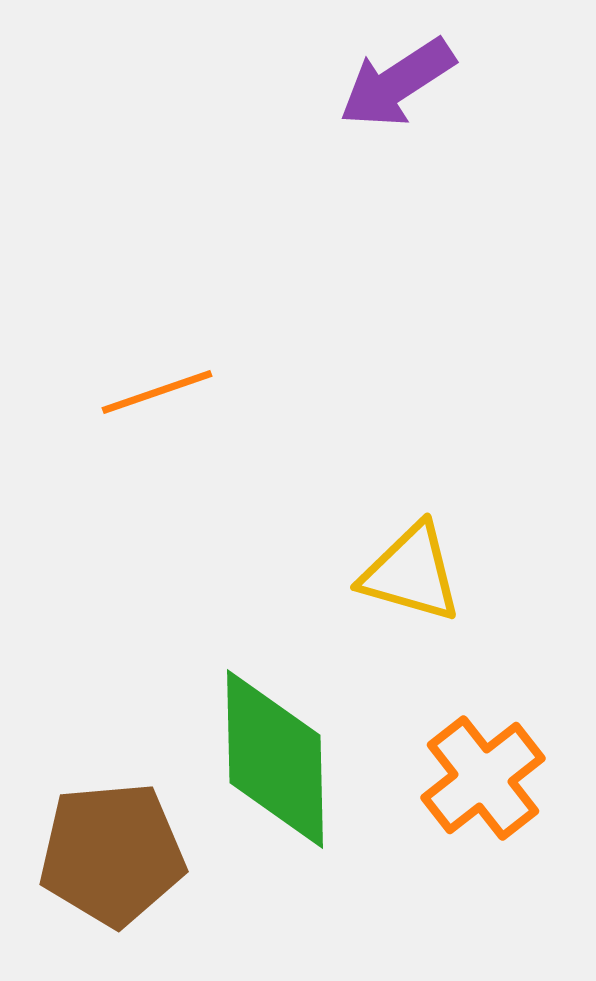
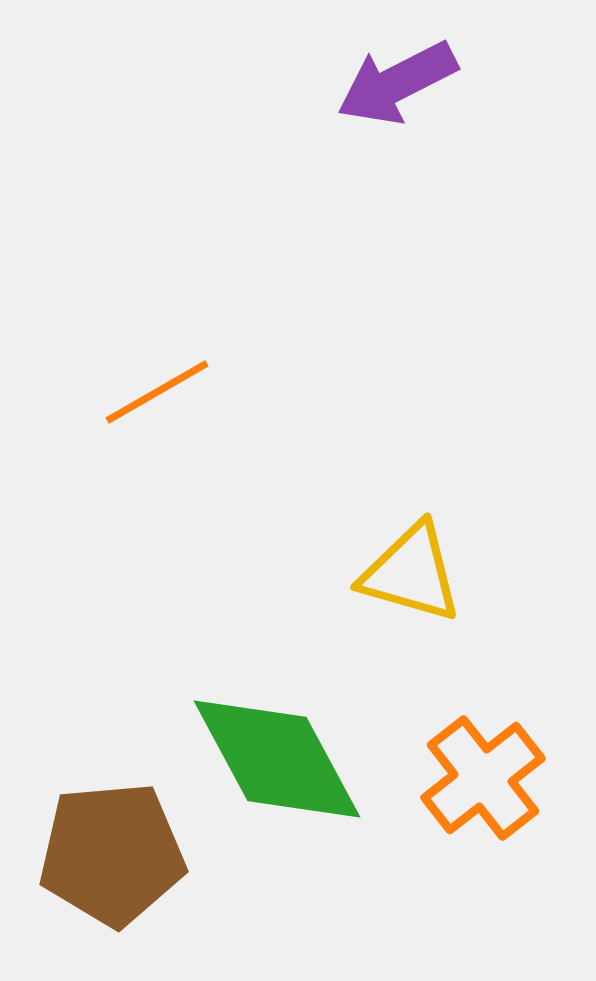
purple arrow: rotated 6 degrees clockwise
orange line: rotated 11 degrees counterclockwise
green diamond: moved 2 px right; rotated 27 degrees counterclockwise
